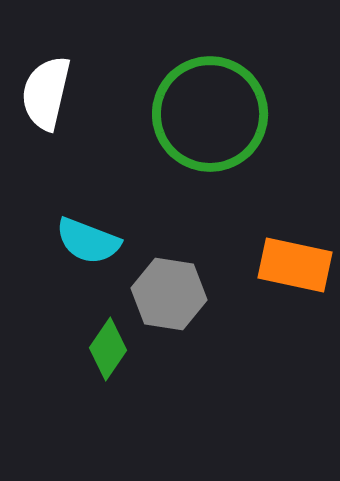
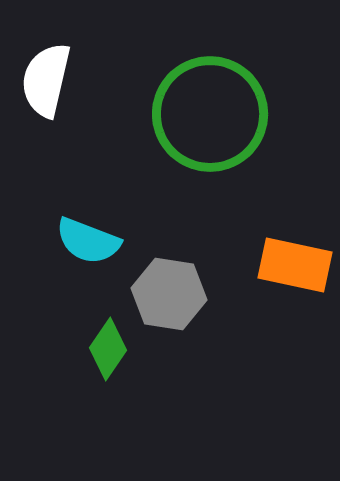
white semicircle: moved 13 px up
